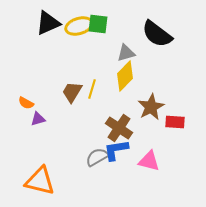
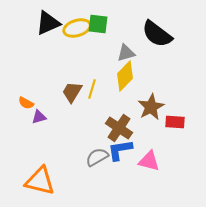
yellow ellipse: moved 2 px left, 2 px down
purple triangle: moved 1 px right, 2 px up
blue L-shape: moved 4 px right
